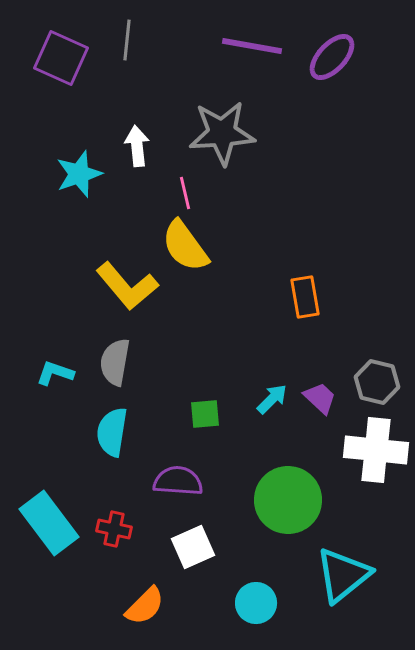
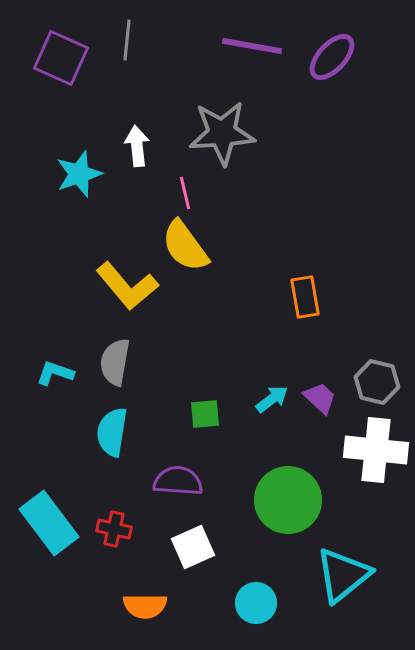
cyan arrow: rotated 8 degrees clockwise
orange semicircle: rotated 45 degrees clockwise
